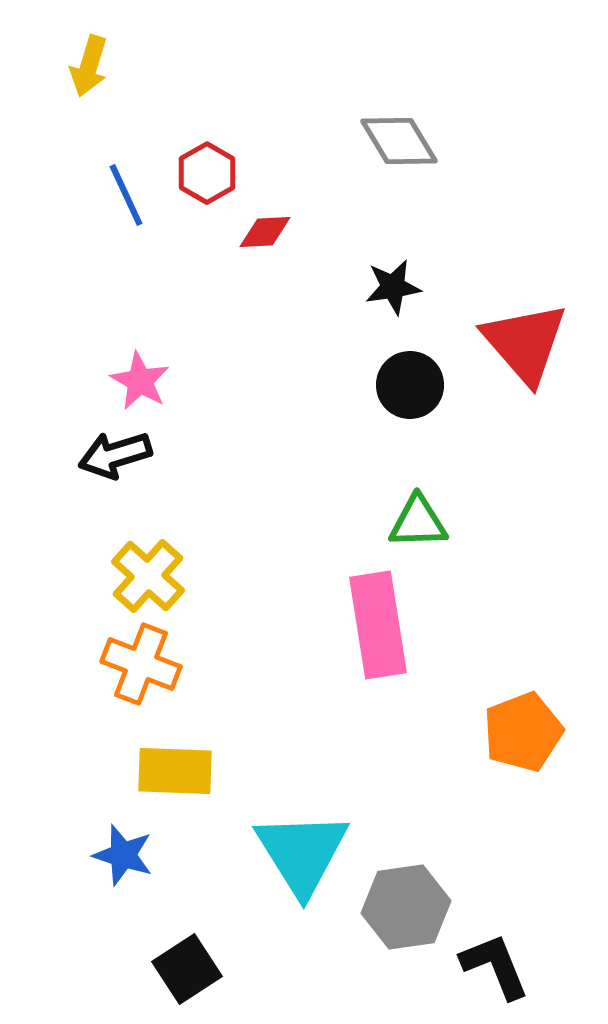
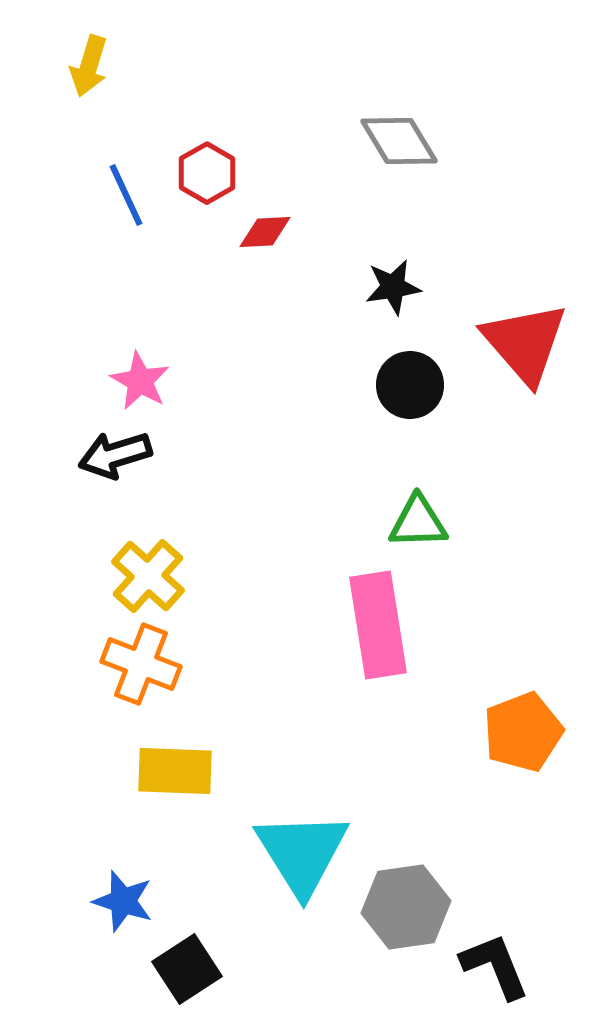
blue star: moved 46 px down
